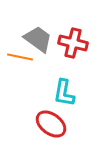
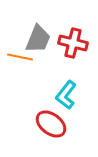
gray trapezoid: rotated 76 degrees clockwise
cyan L-shape: moved 2 px right, 2 px down; rotated 28 degrees clockwise
